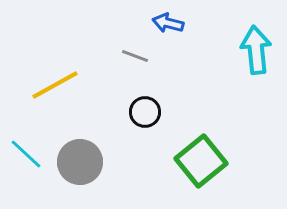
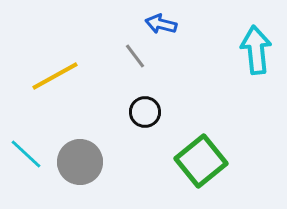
blue arrow: moved 7 px left, 1 px down
gray line: rotated 32 degrees clockwise
yellow line: moved 9 px up
